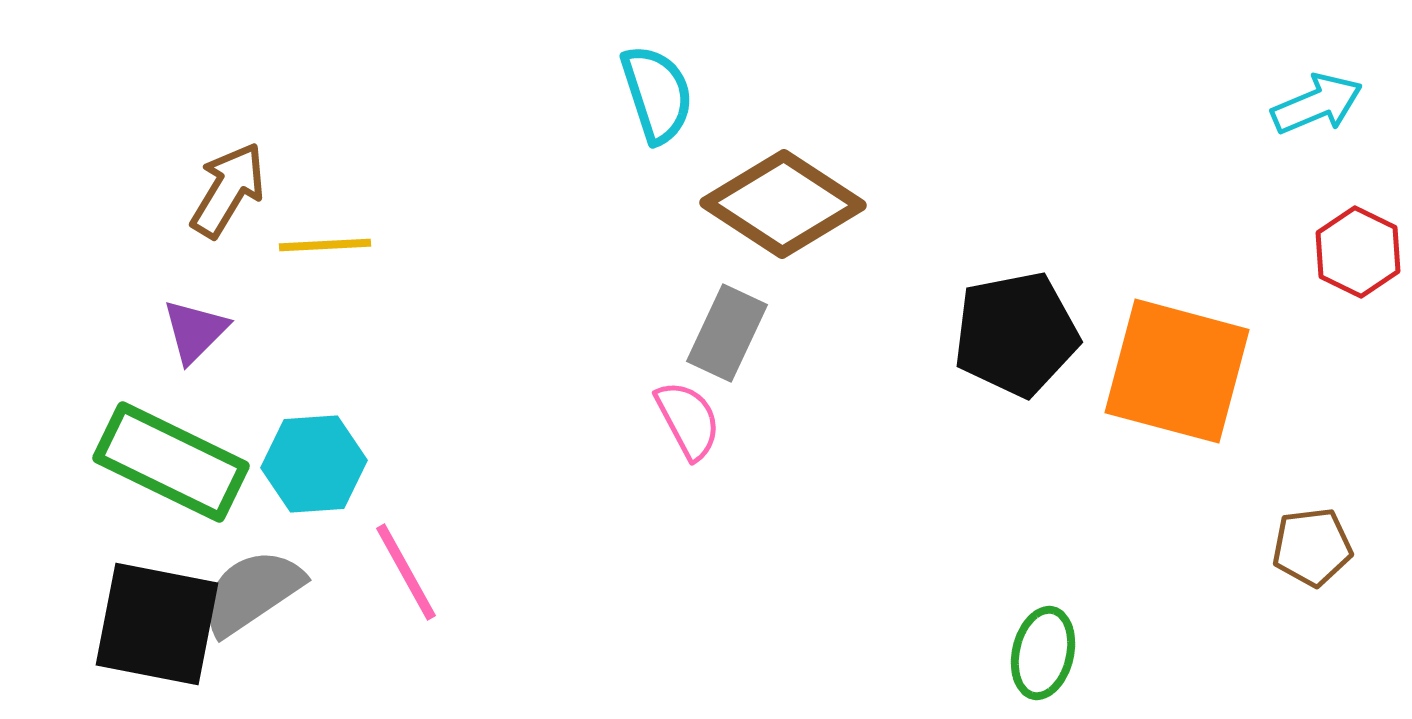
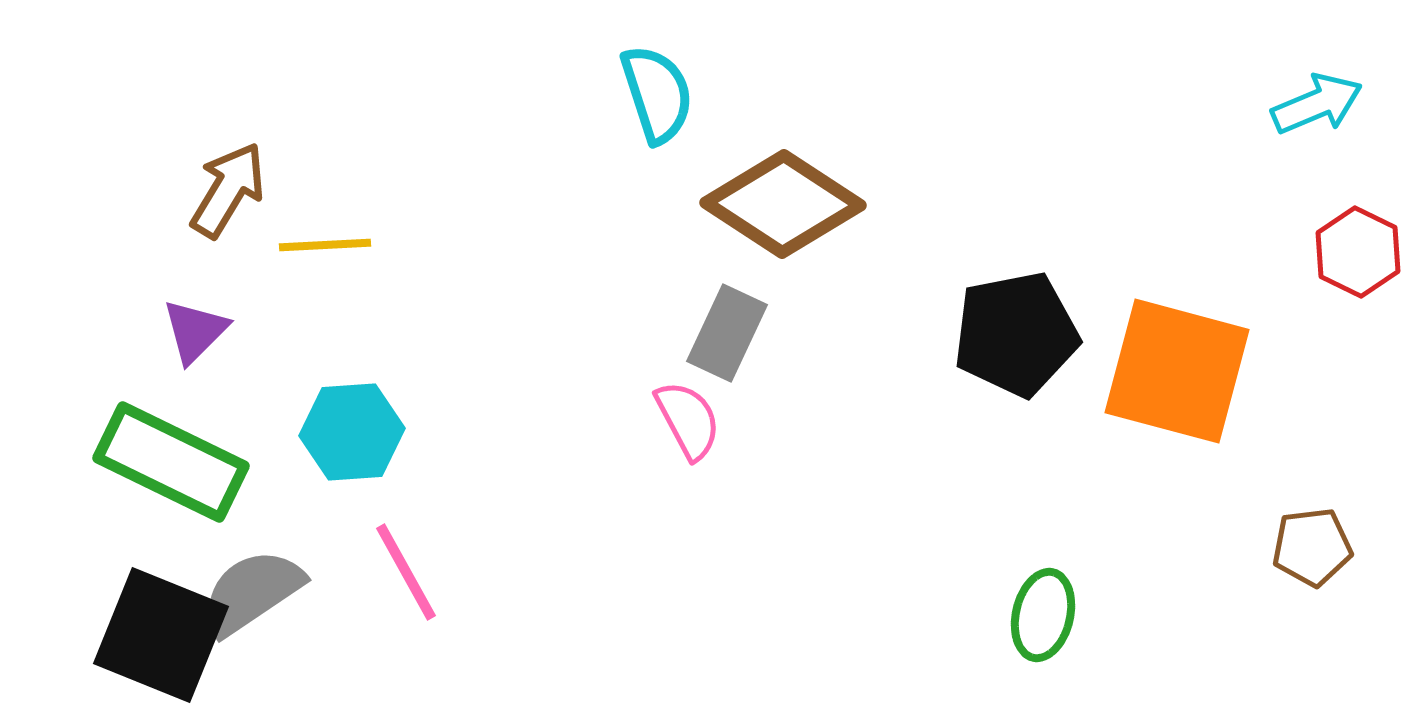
cyan hexagon: moved 38 px right, 32 px up
black square: moved 4 px right, 11 px down; rotated 11 degrees clockwise
green ellipse: moved 38 px up
